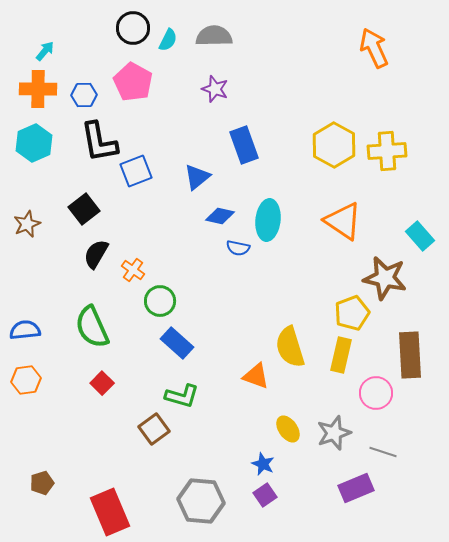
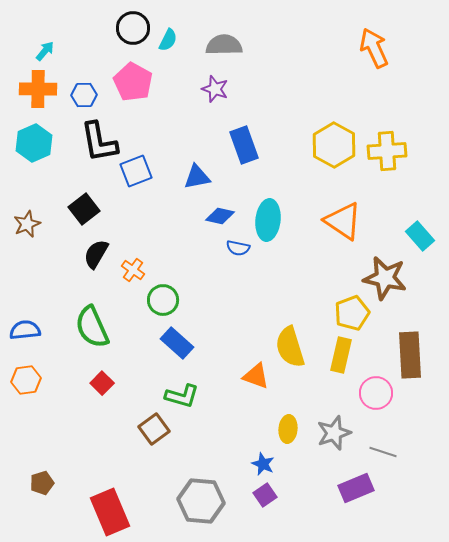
gray semicircle at (214, 36): moved 10 px right, 9 px down
blue triangle at (197, 177): rotated 28 degrees clockwise
green circle at (160, 301): moved 3 px right, 1 px up
yellow ellipse at (288, 429): rotated 40 degrees clockwise
